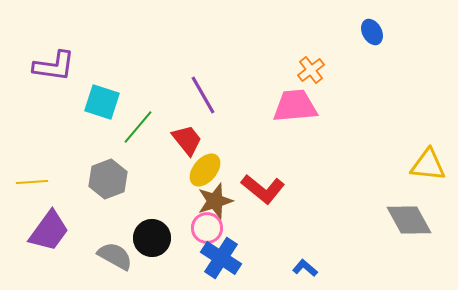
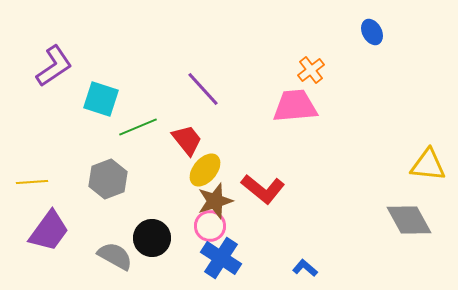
purple L-shape: rotated 42 degrees counterclockwise
purple line: moved 6 px up; rotated 12 degrees counterclockwise
cyan square: moved 1 px left, 3 px up
green line: rotated 27 degrees clockwise
pink circle: moved 3 px right, 2 px up
